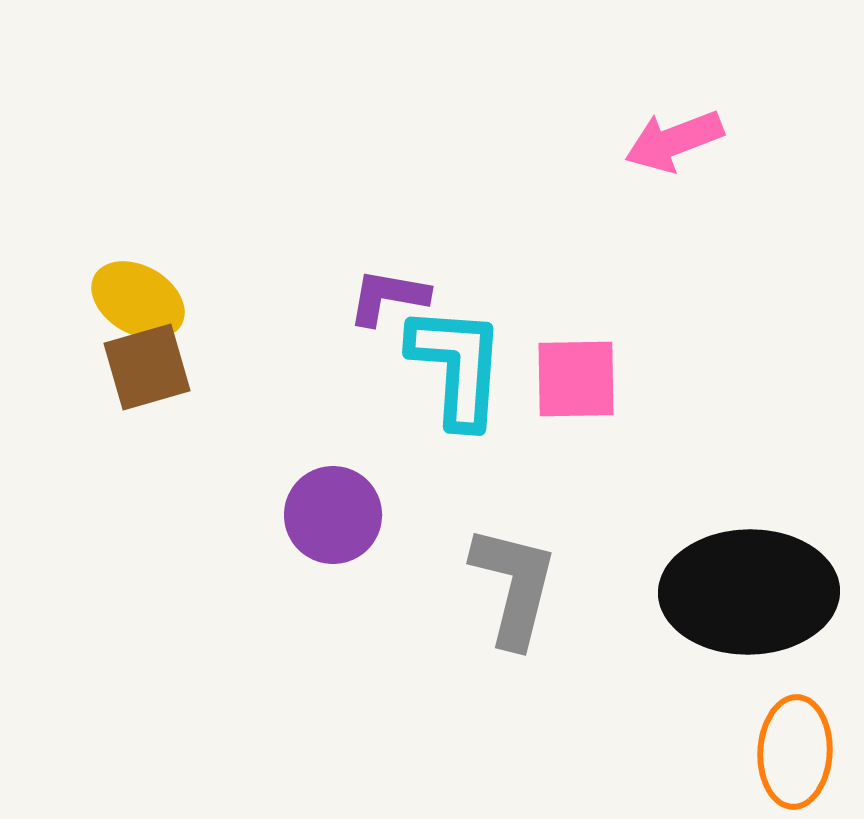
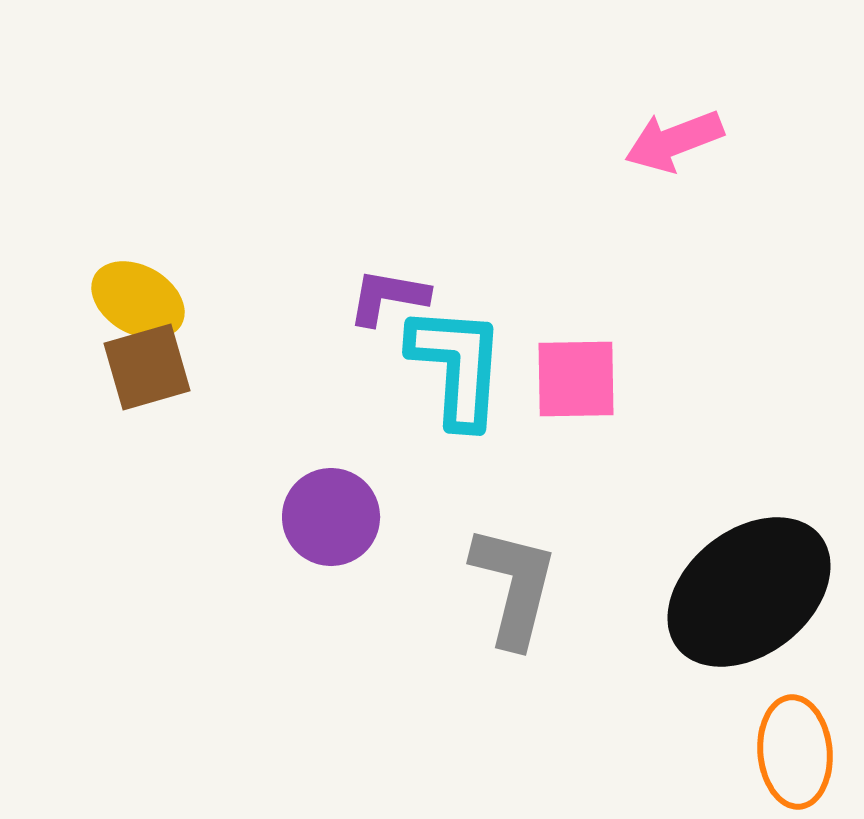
purple circle: moved 2 px left, 2 px down
black ellipse: rotated 37 degrees counterclockwise
orange ellipse: rotated 8 degrees counterclockwise
